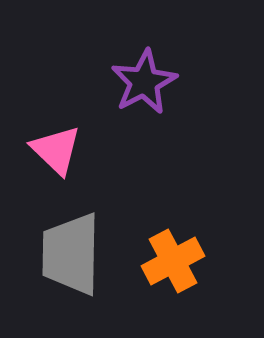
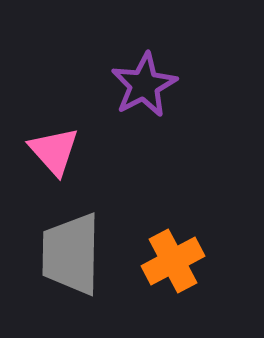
purple star: moved 3 px down
pink triangle: moved 2 px left, 1 px down; rotated 4 degrees clockwise
